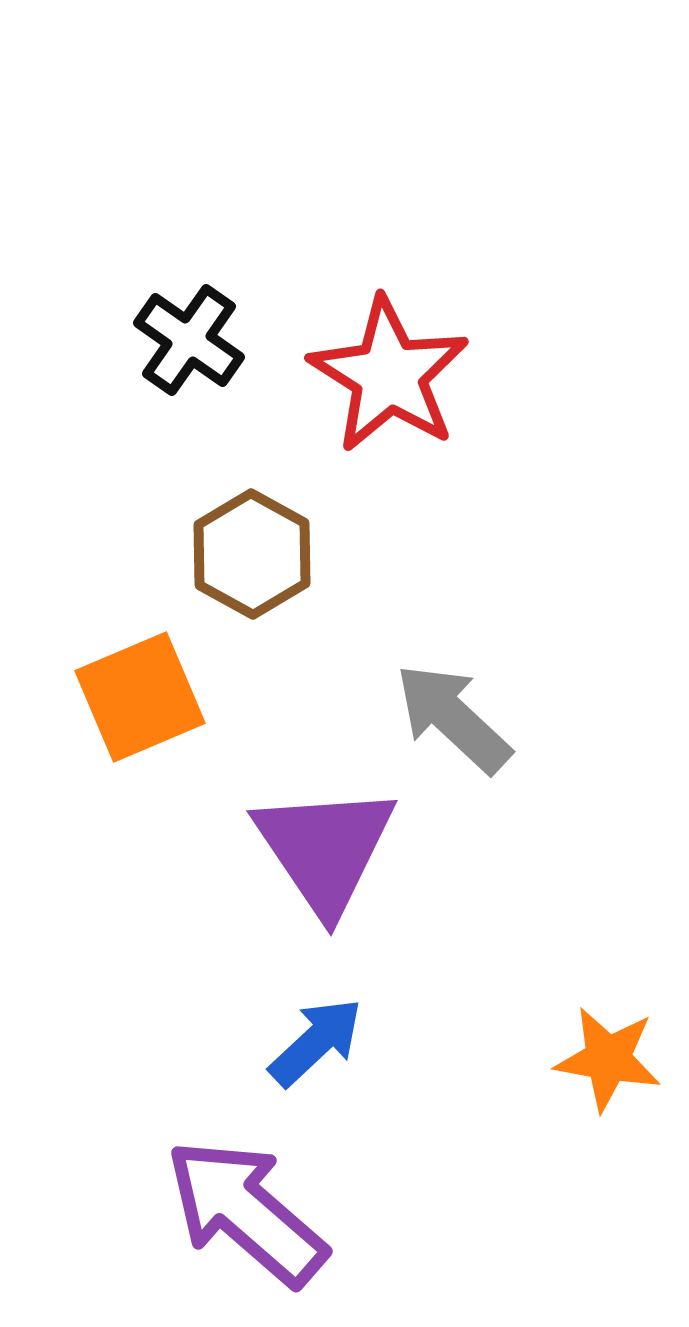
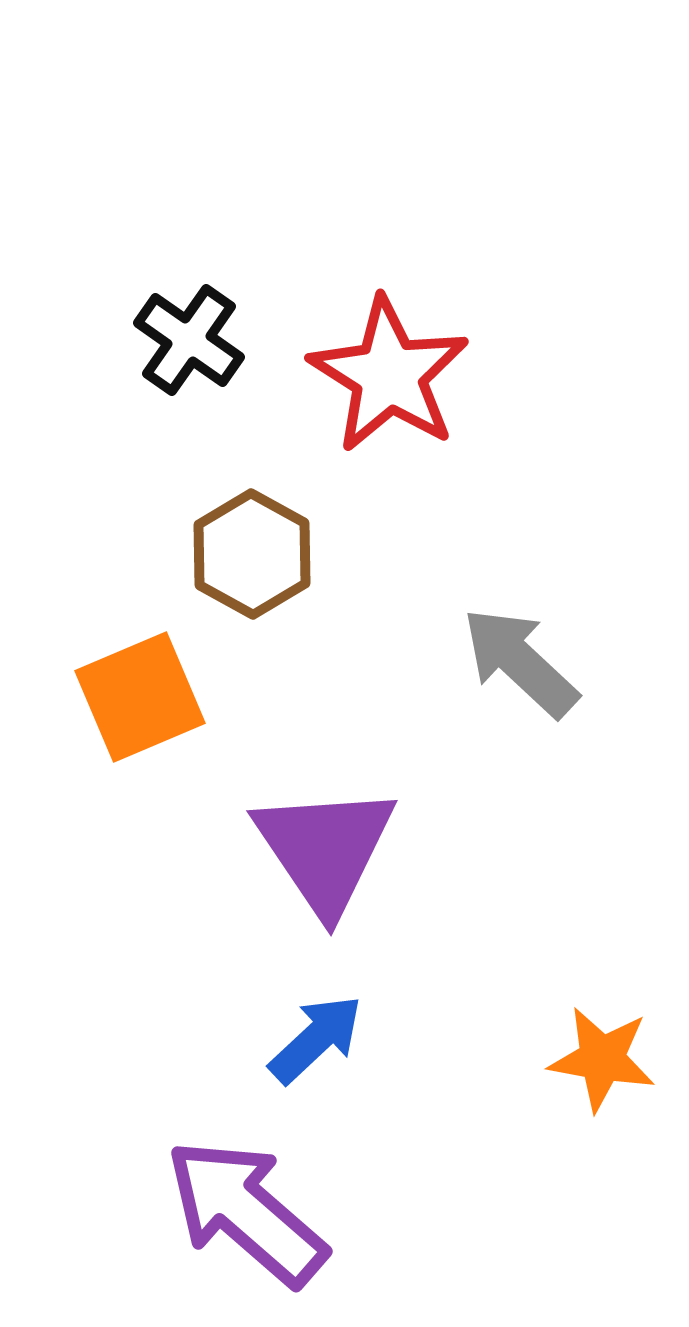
gray arrow: moved 67 px right, 56 px up
blue arrow: moved 3 px up
orange star: moved 6 px left
